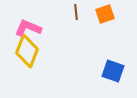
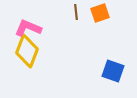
orange square: moved 5 px left, 1 px up
